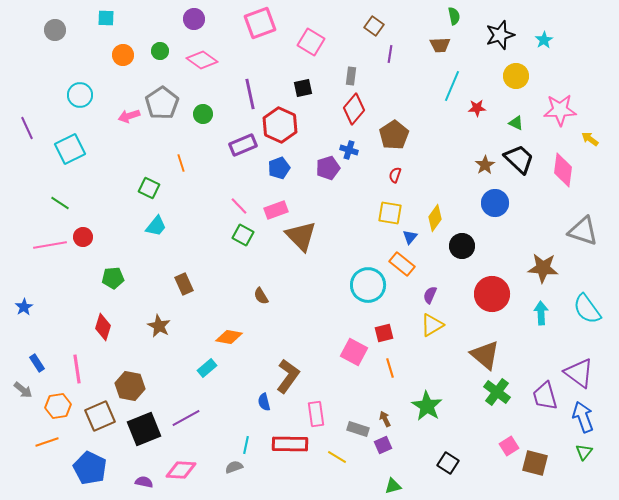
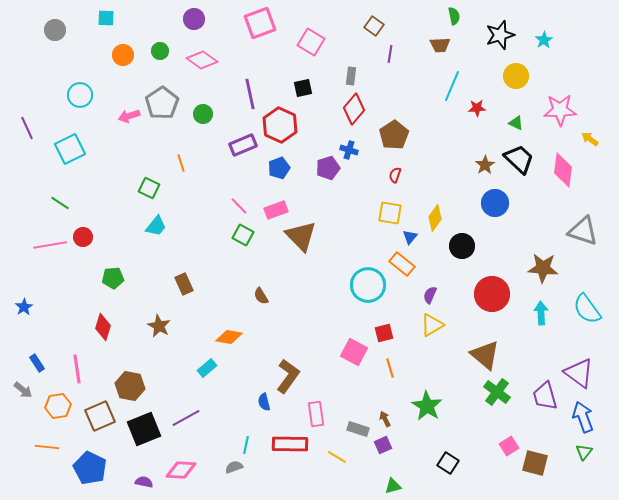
orange line at (47, 442): moved 5 px down; rotated 25 degrees clockwise
